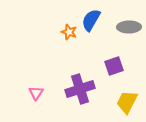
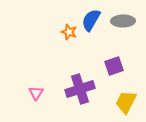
gray ellipse: moved 6 px left, 6 px up
yellow trapezoid: moved 1 px left
